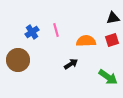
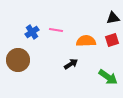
pink line: rotated 64 degrees counterclockwise
